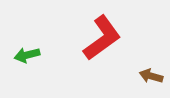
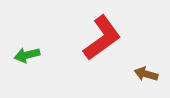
brown arrow: moved 5 px left, 2 px up
